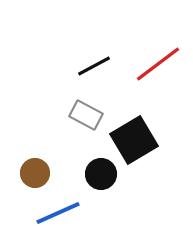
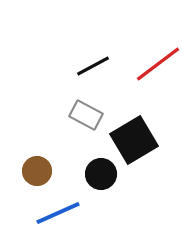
black line: moved 1 px left
brown circle: moved 2 px right, 2 px up
